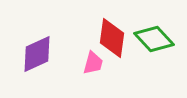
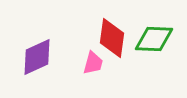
green diamond: rotated 45 degrees counterclockwise
purple diamond: moved 3 px down
